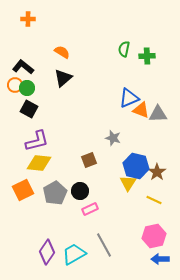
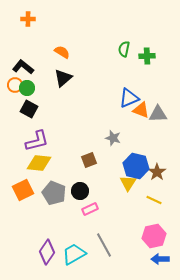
gray pentagon: moved 1 px left; rotated 20 degrees counterclockwise
